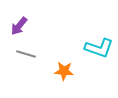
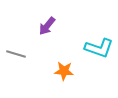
purple arrow: moved 28 px right
gray line: moved 10 px left
